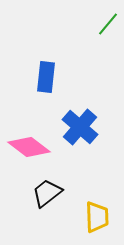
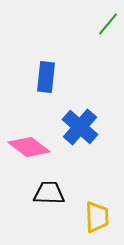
black trapezoid: moved 2 px right; rotated 40 degrees clockwise
